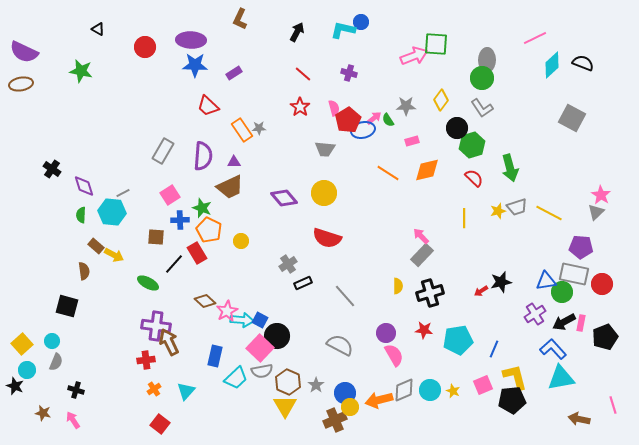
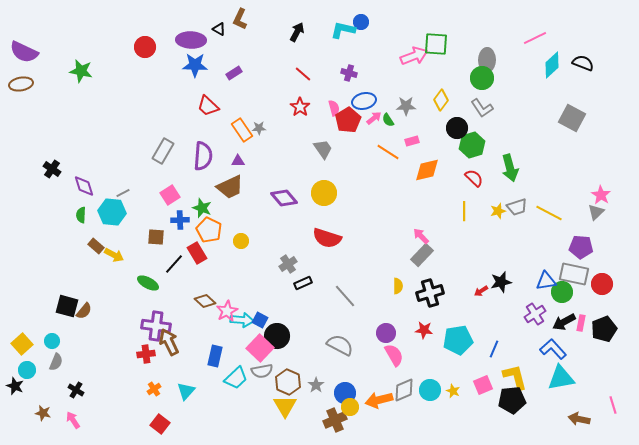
black triangle at (98, 29): moved 121 px right
blue ellipse at (363, 130): moved 1 px right, 29 px up
gray trapezoid at (325, 149): moved 2 px left; rotated 130 degrees counterclockwise
purple triangle at (234, 162): moved 4 px right, 1 px up
orange line at (388, 173): moved 21 px up
yellow line at (464, 218): moved 7 px up
brown semicircle at (84, 271): moved 40 px down; rotated 48 degrees clockwise
black pentagon at (605, 337): moved 1 px left, 8 px up
red cross at (146, 360): moved 6 px up
black cross at (76, 390): rotated 14 degrees clockwise
